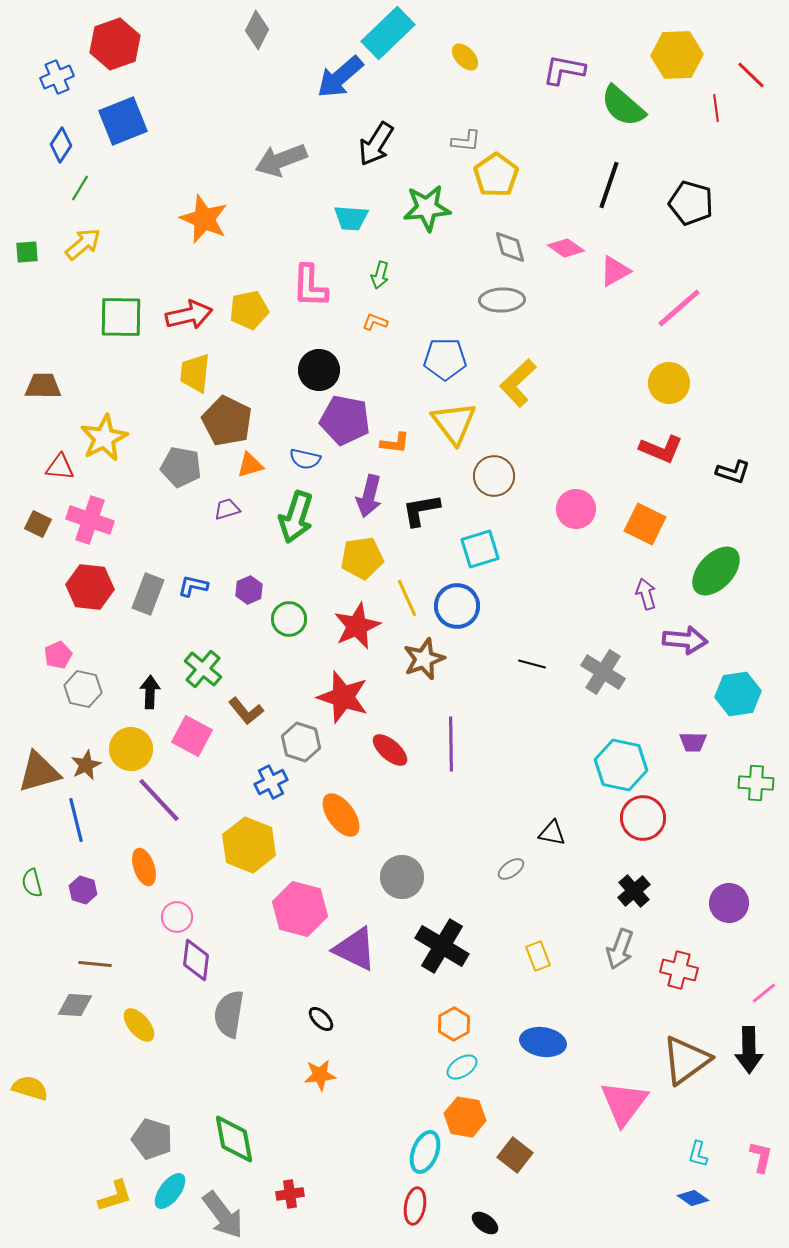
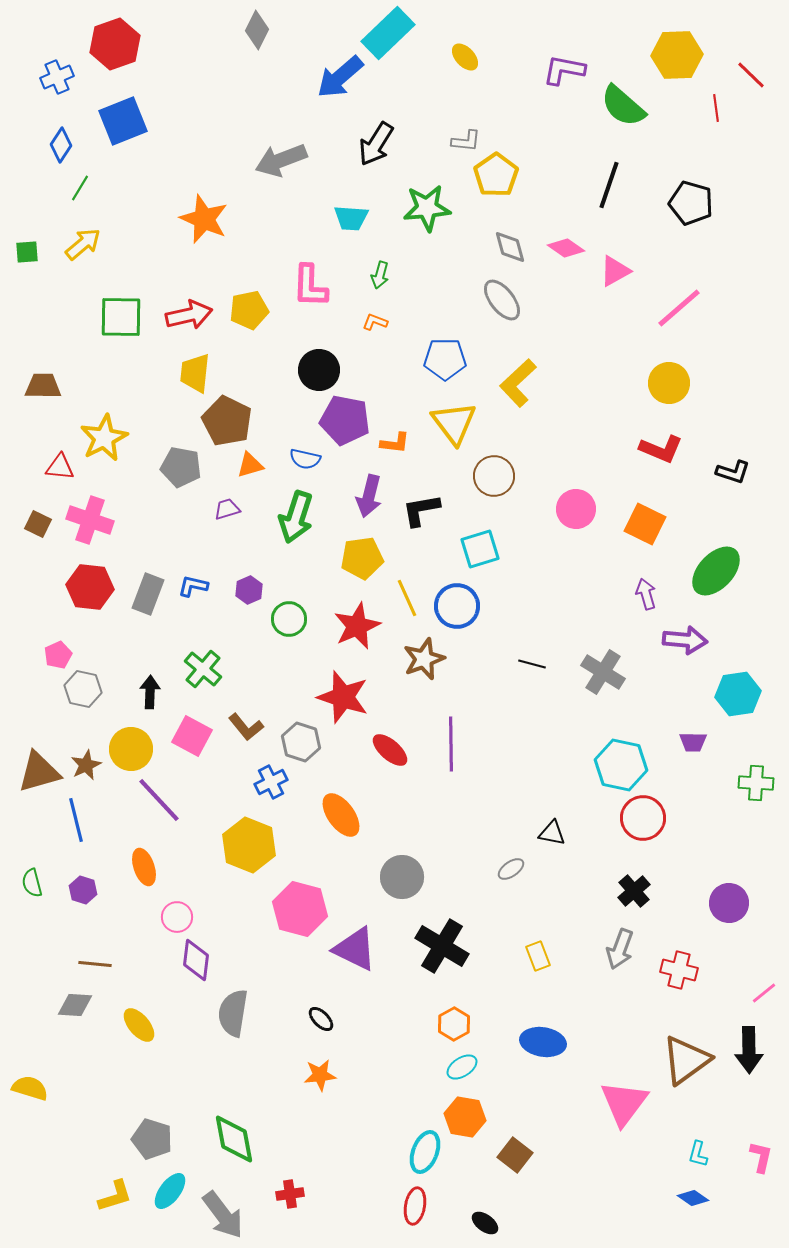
gray ellipse at (502, 300): rotated 54 degrees clockwise
brown L-shape at (246, 711): moved 16 px down
gray semicircle at (229, 1014): moved 4 px right, 1 px up
